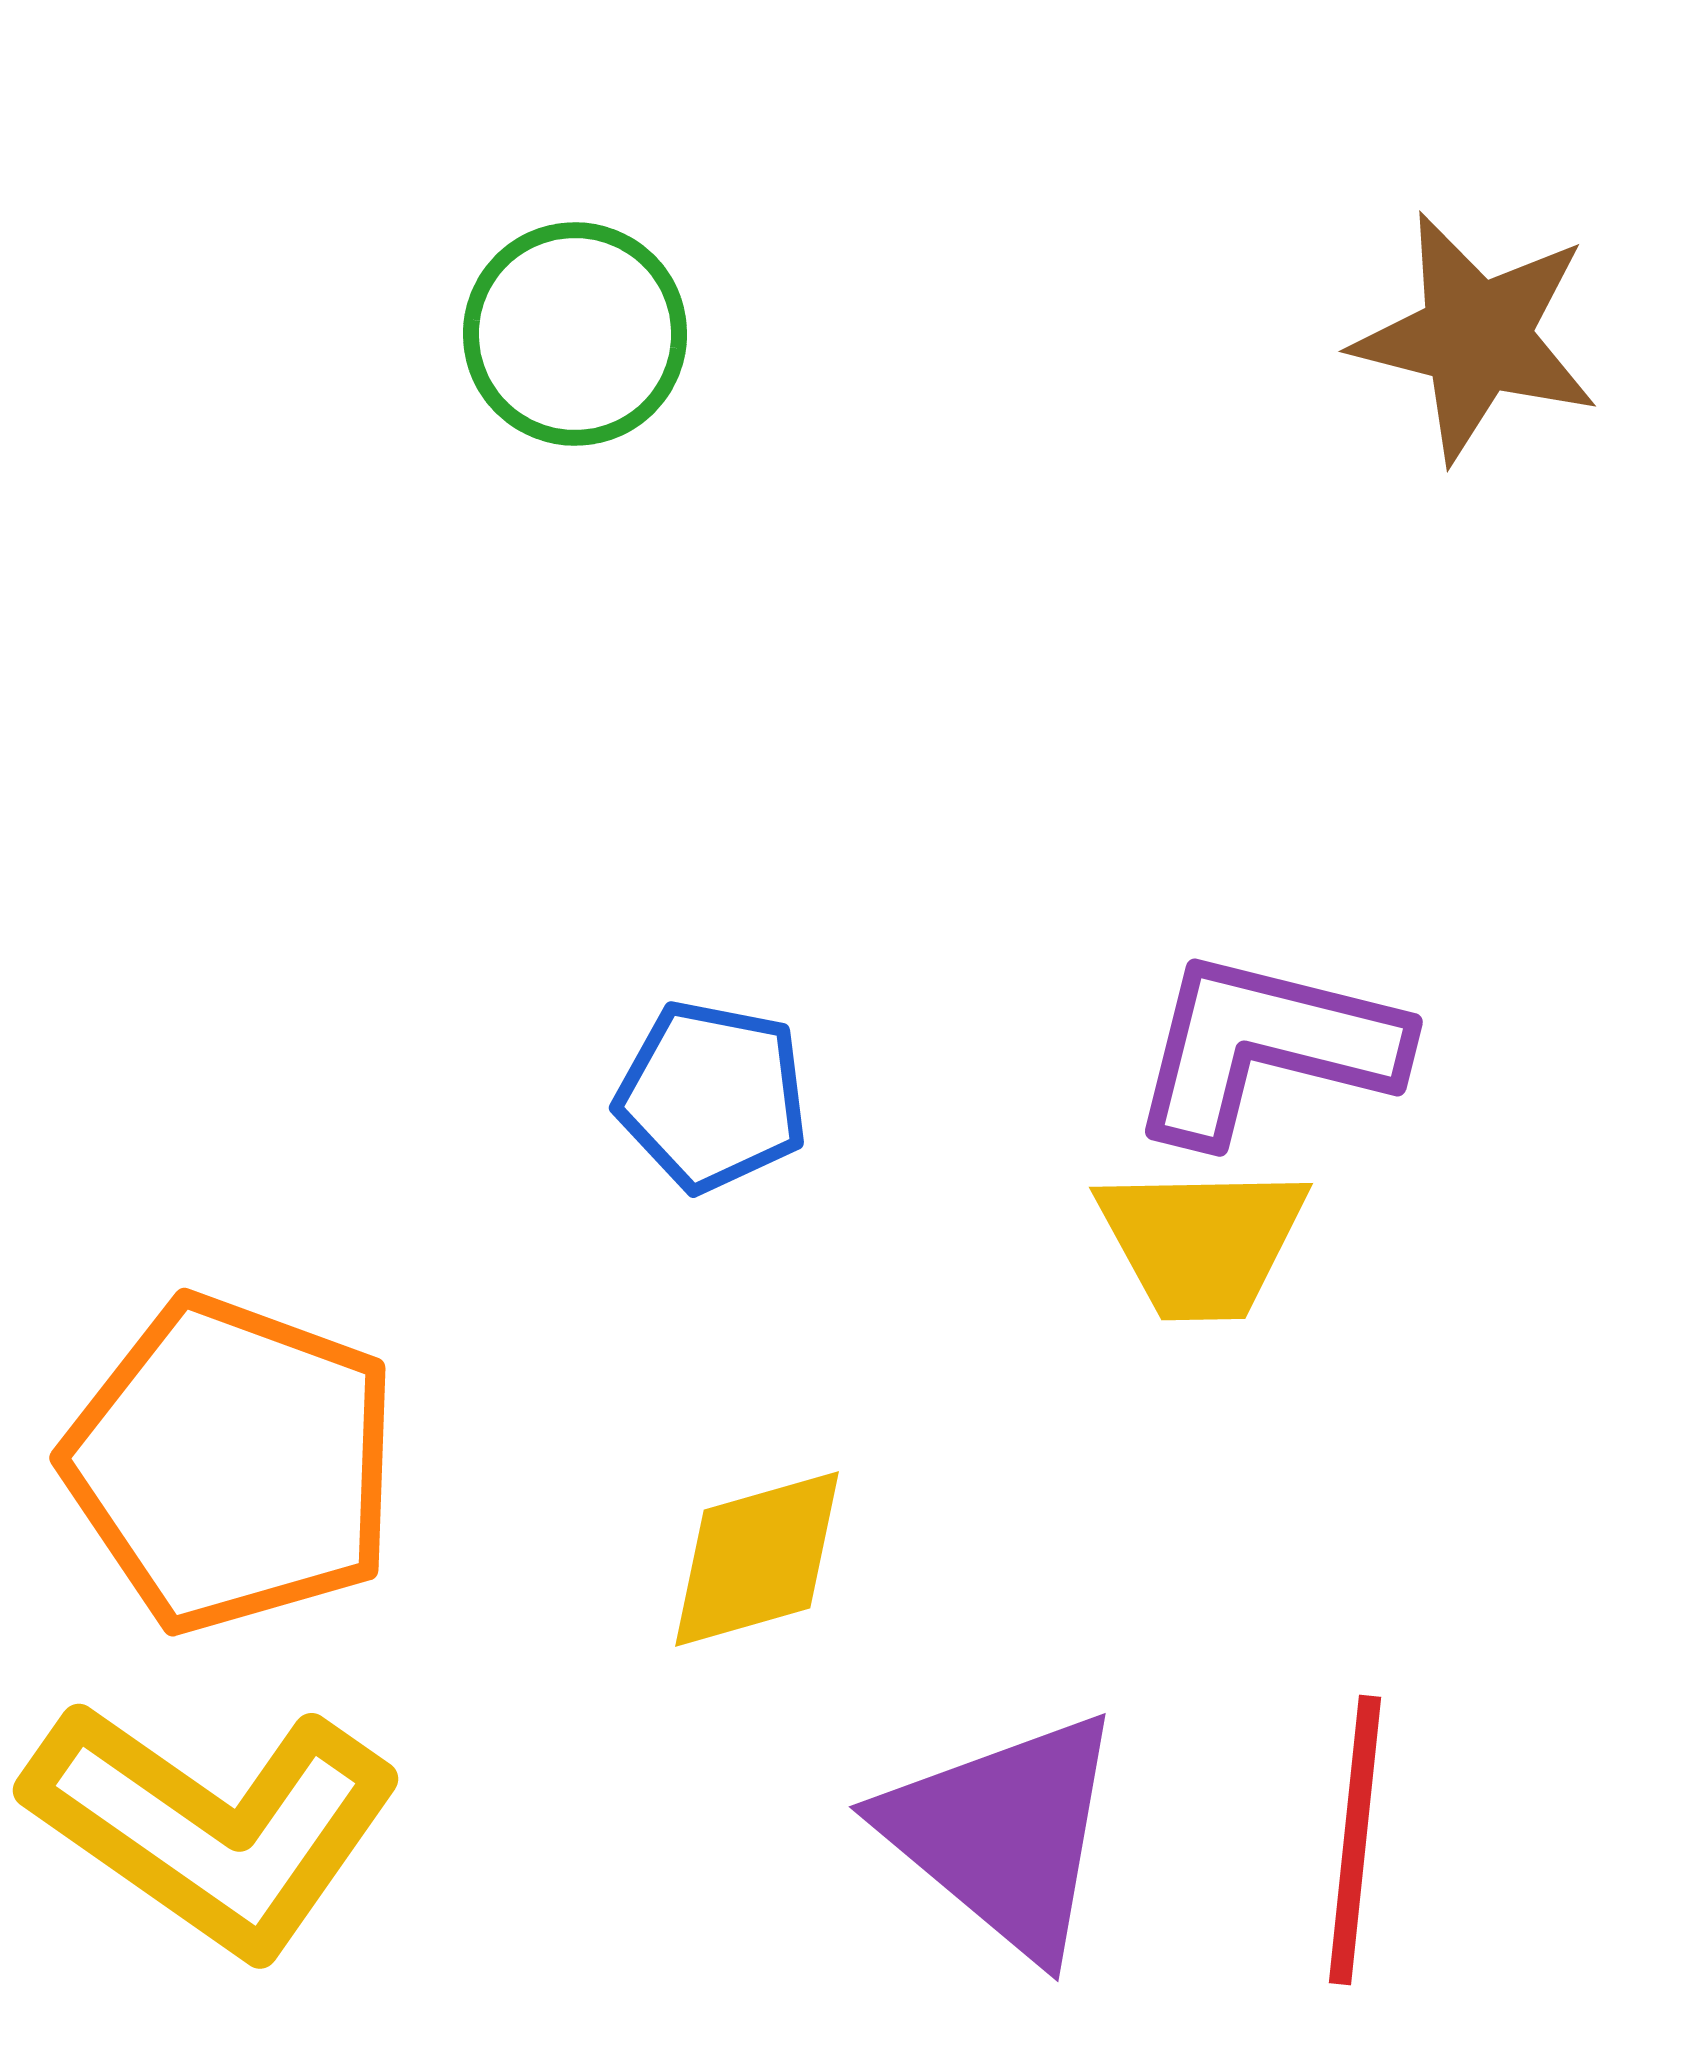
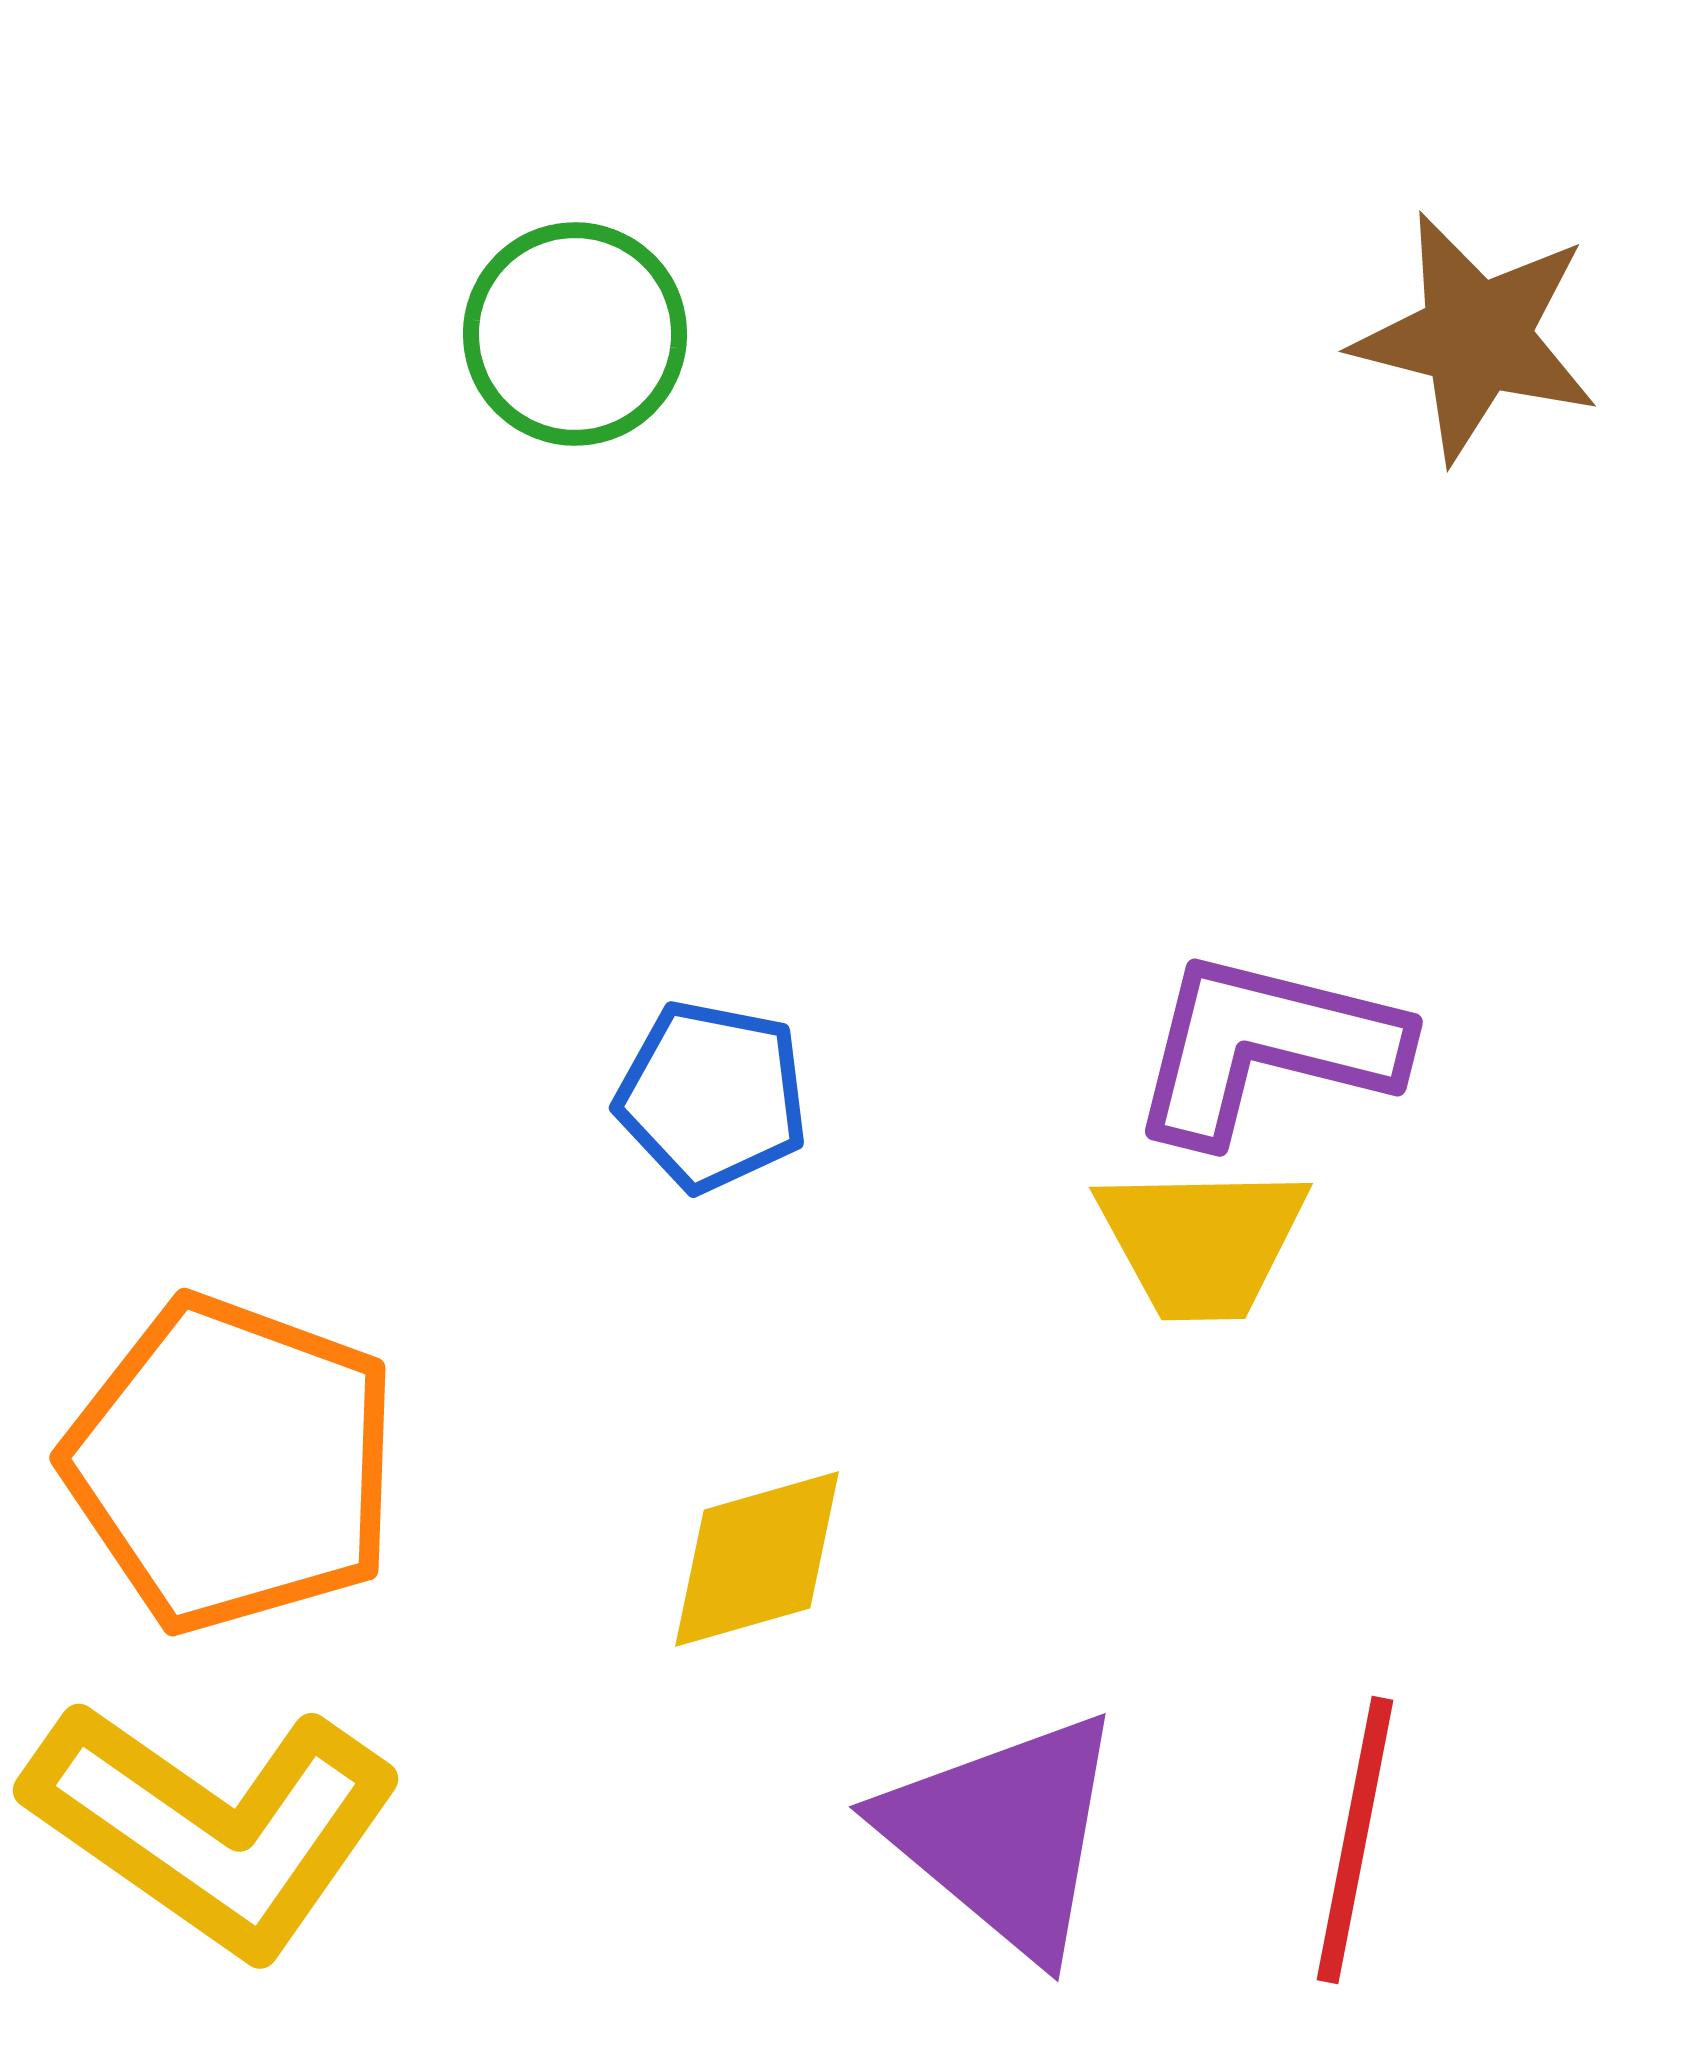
red line: rotated 5 degrees clockwise
